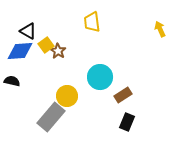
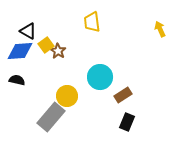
black semicircle: moved 5 px right, 1 px up
